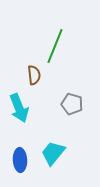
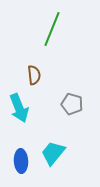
green line: moved 3 px left, 17 px up
blue ellipse: moved 1 px right, 1 px down
